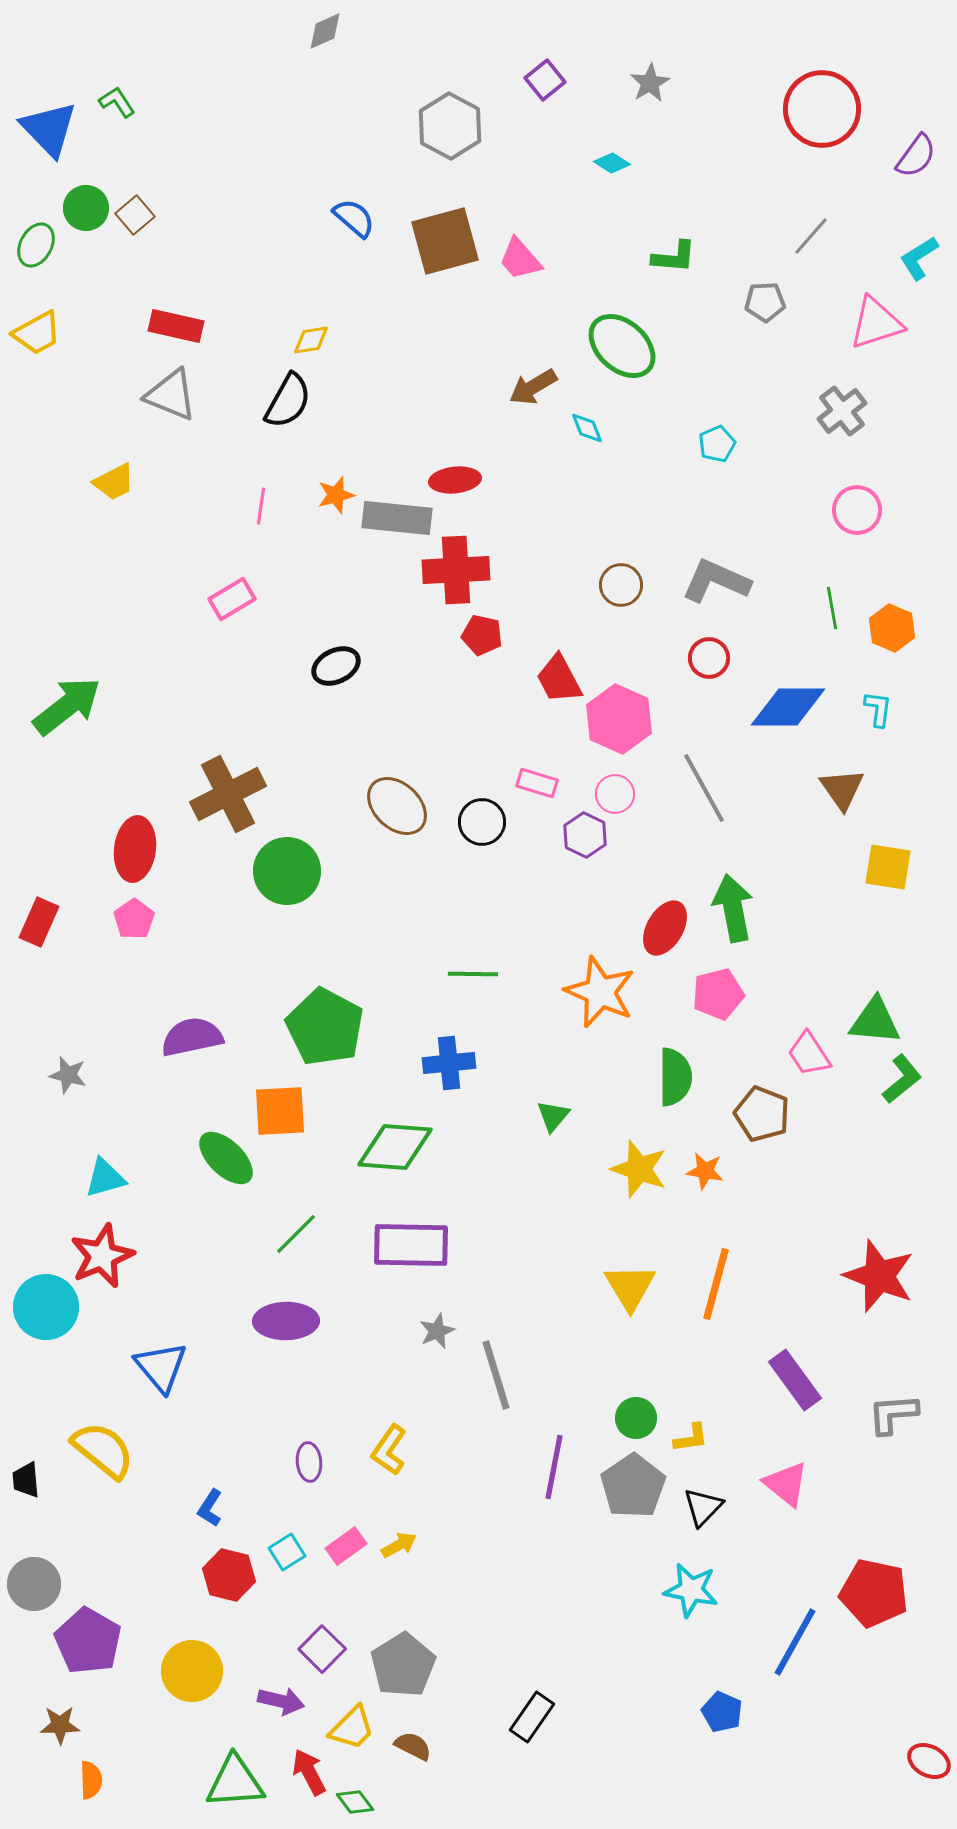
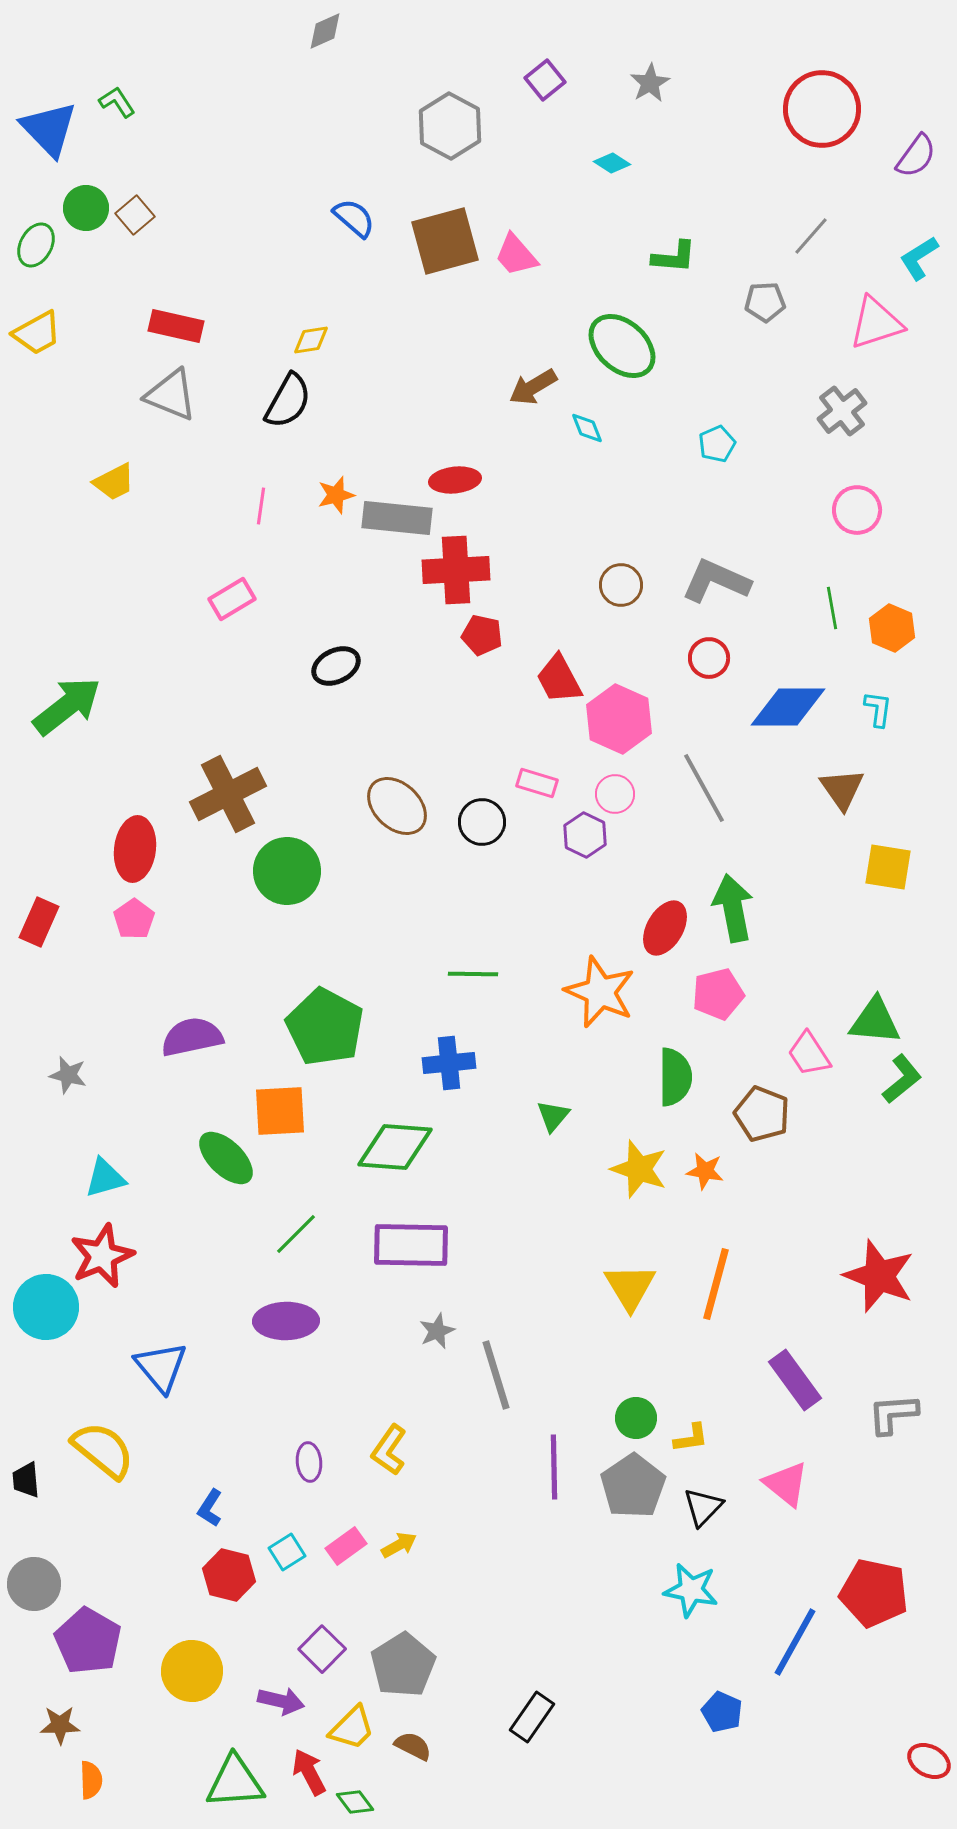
pink trapezoid at (520, 259): moved 4 px left, 4 px up
purple line at (554, 1467): rotated 12 degrees counterclockwise
